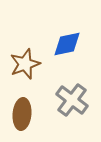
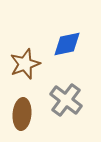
gray cross: moved 6 px left
